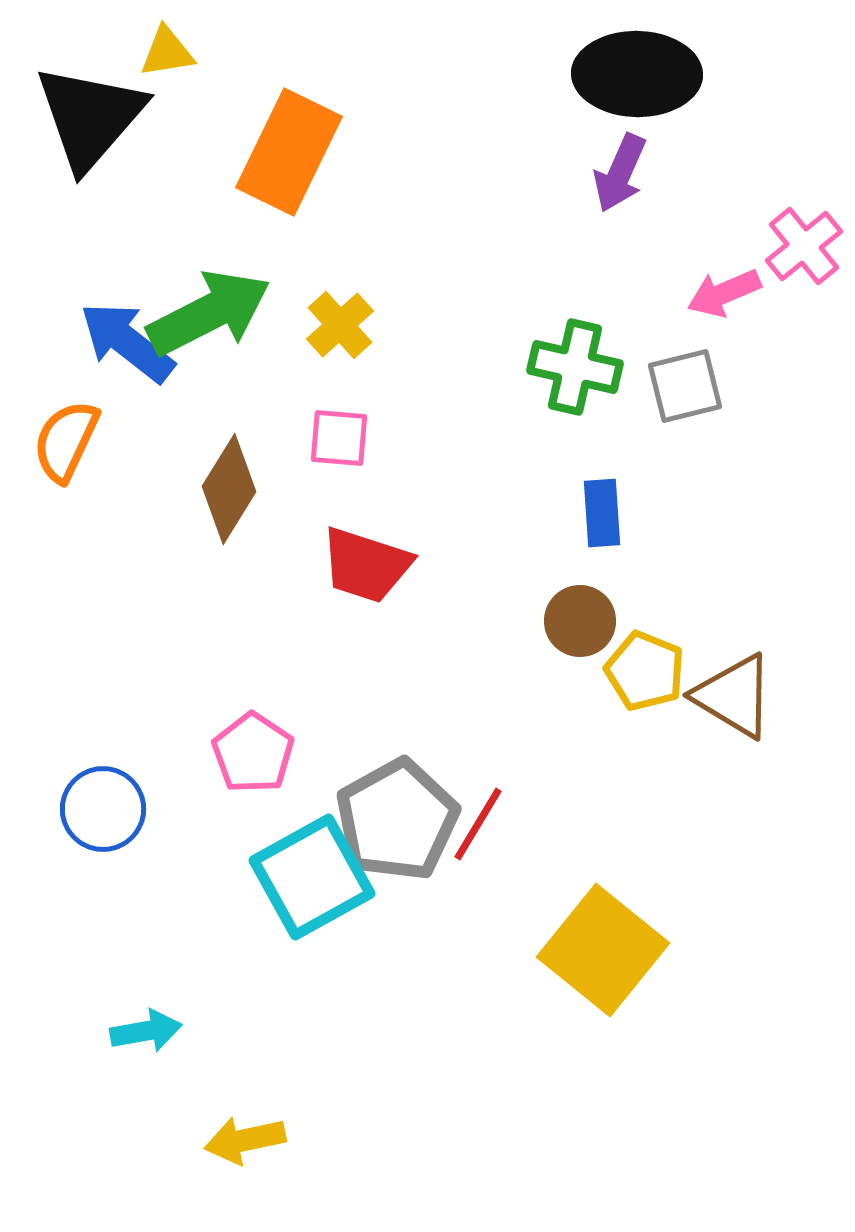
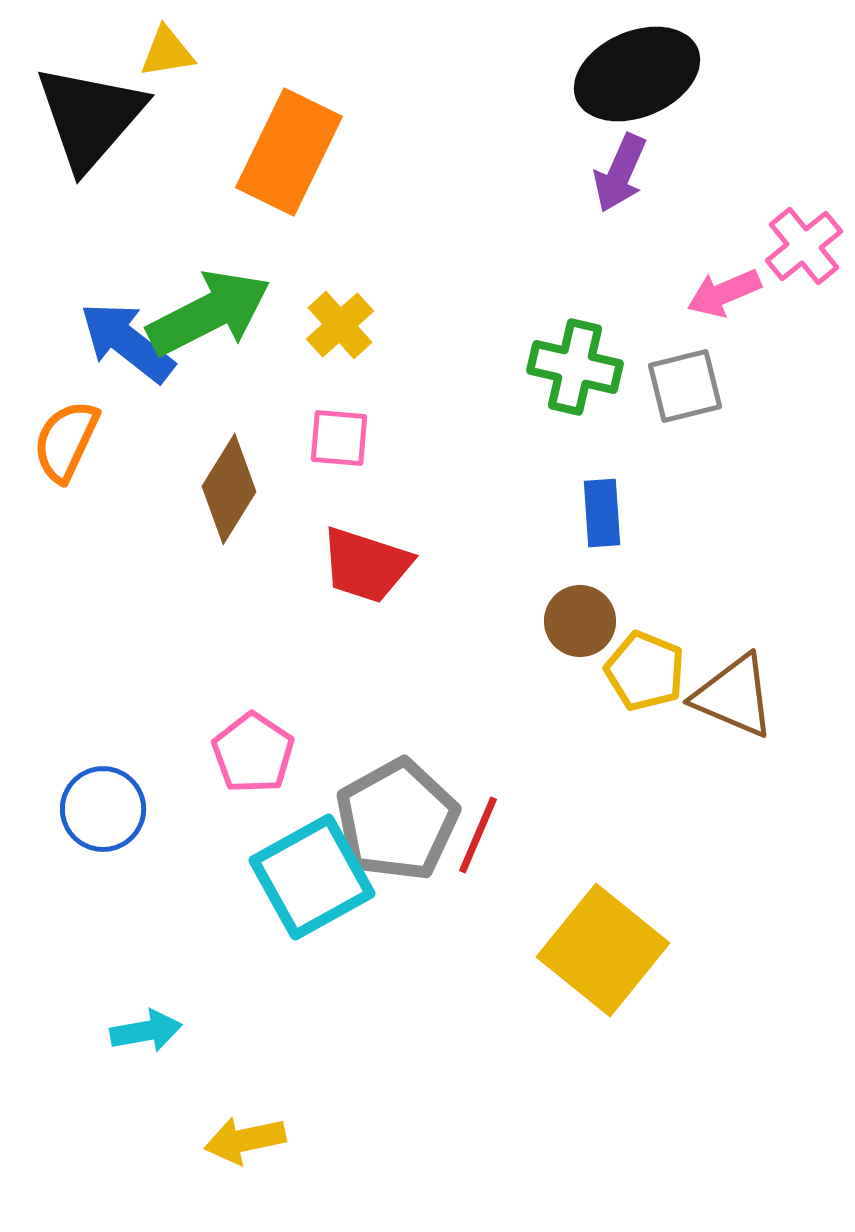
black ellipse: rotated 24 degrees counterclockwise
brown triangle: rotated 8 degrees counterclockwise
red line: moved 11 px down; rotated 8 degrees counterclockwise
